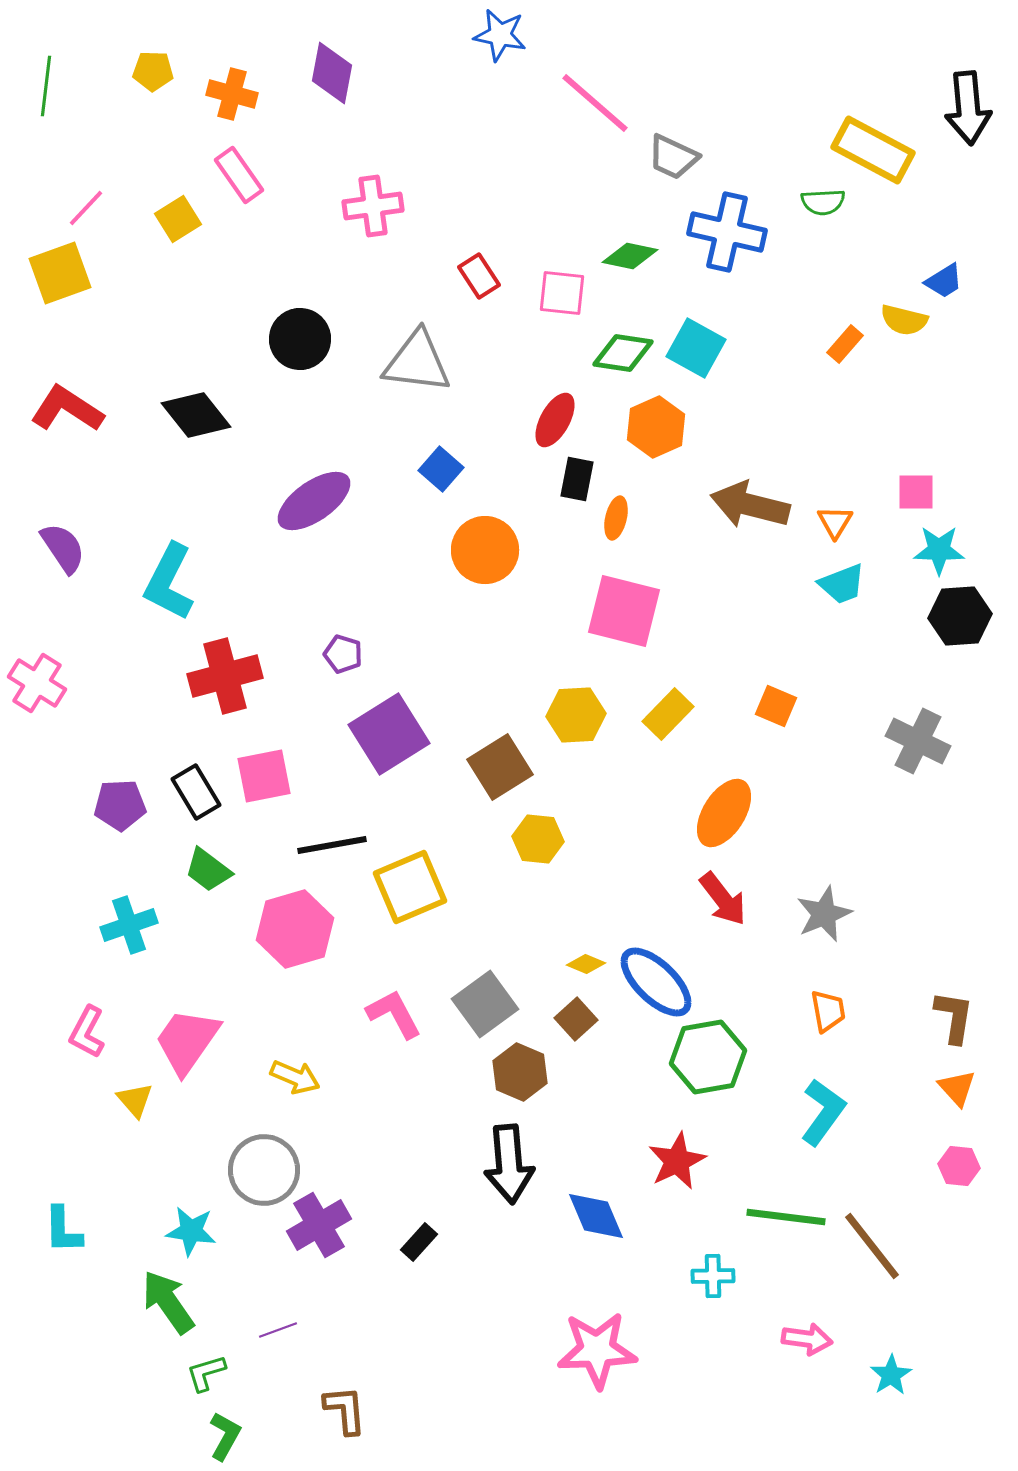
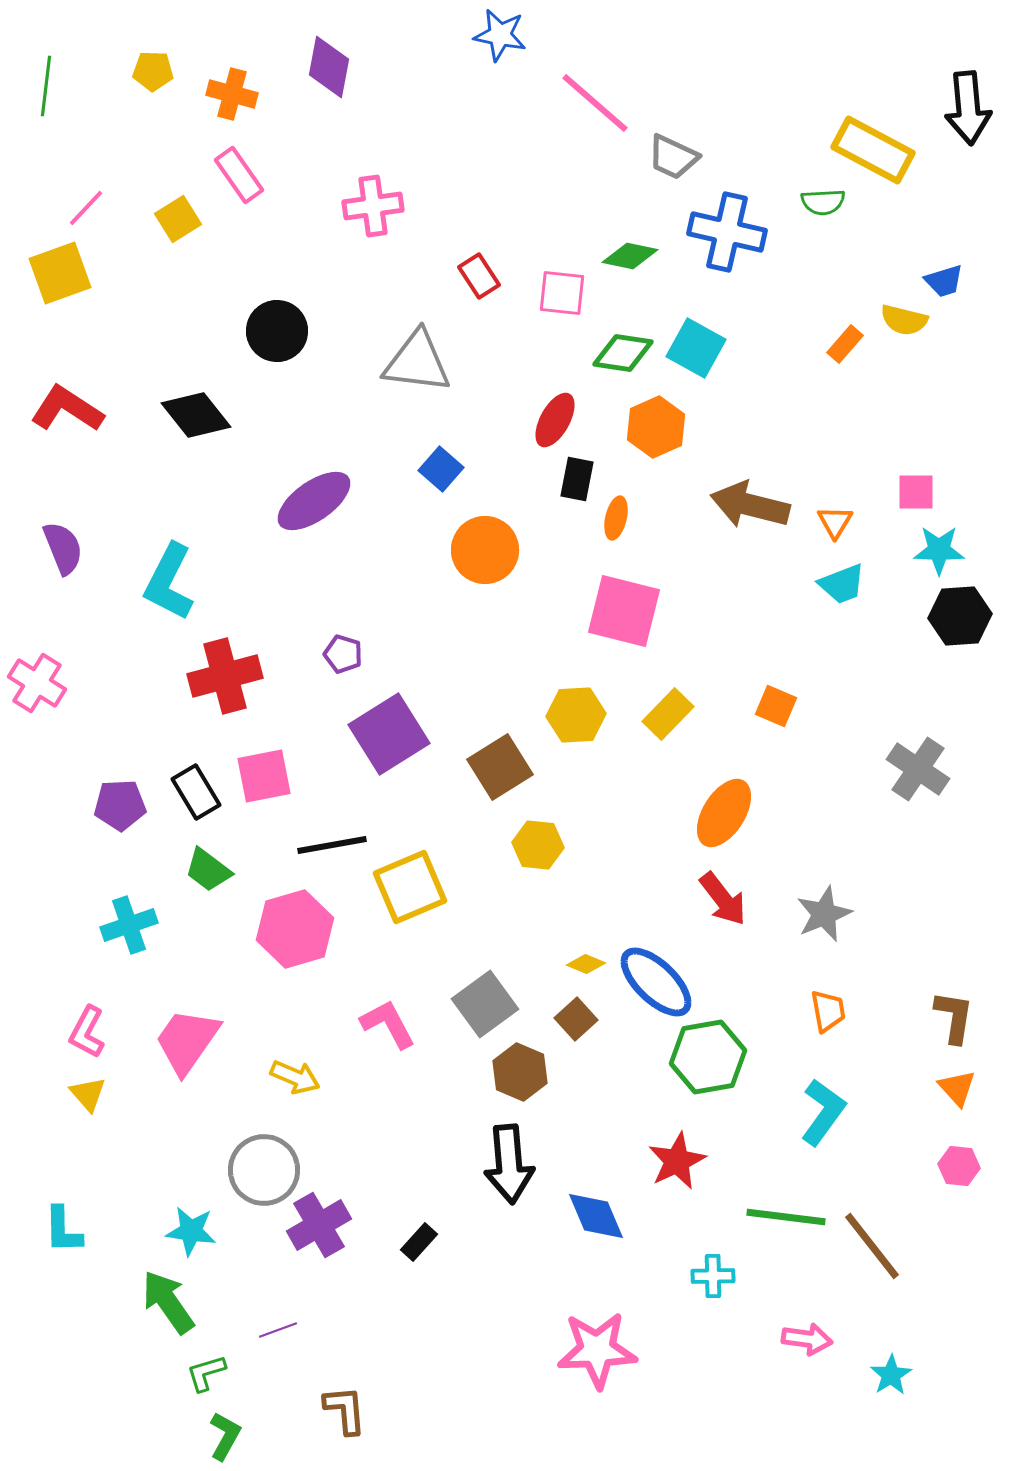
purple diamond at (332, 73): moved 3 px left, 6 px up
blue trapezoid at (944, 281): rotated 15 degrees clockwise
black circle at (300, 339): moved 23 px left, 8 px up
purple semicircle at (63, 548): rotated 12 degrees clockwise
gray cross at (918, 741): moved 28 px down; rotated 8 degrees clockwise
yellow hexagon at (538, 839): moved 6 px down
pink L-shape at (394, 1014): moved 6 px left, 10 px down
yellow triangle at (135, 1100): moved 47 px left, 6 px up
